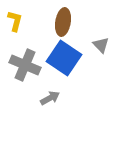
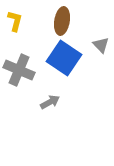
brown ellipse: moved 1 px left, 1 px up
gray cross: moved 6 px left, 5 px down
gray arrow: moved 4 px down
